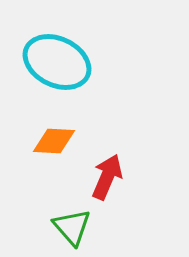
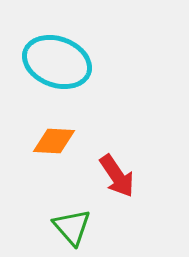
cyan ellipse: rotated 6 degrees counterclockwise
red arrow: moved 10 px right, 1 px up; rotated 123 degrees clockwise
